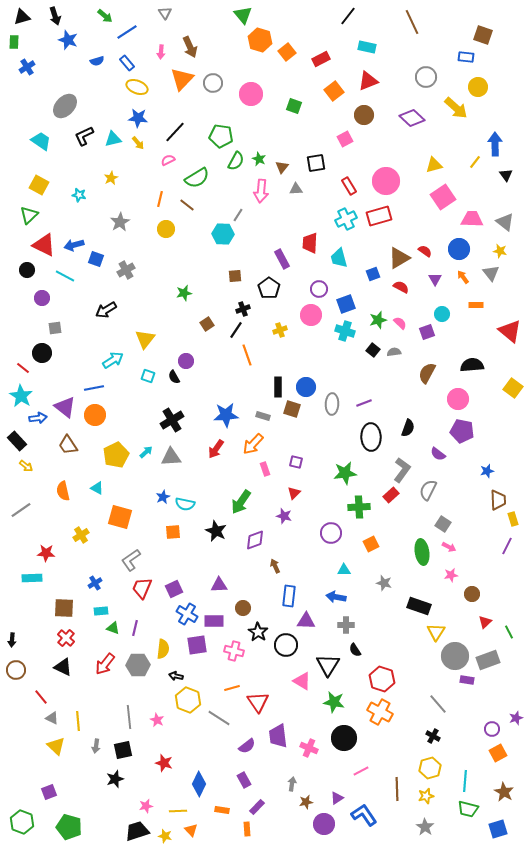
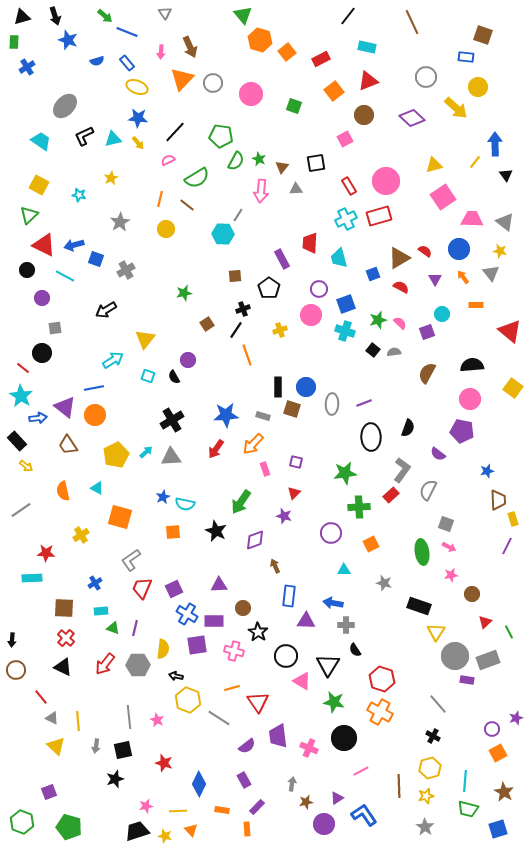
blue line at (127, 32): rotated 55 degrees clockwise
purple circle at (186, 361): moved 2 px right, 1 px up
pink circle at (458, 399): moved 12 px right
gray square at (443, 524): moved 3 px right; rotated 14 degrees counterclockwise
blue arrow at (336, 597): moved 3 px left, 6 px down
black circle at (286, 645): moved 11 px down
brown line at (397, 789): moved 2 px right, 3 px up
